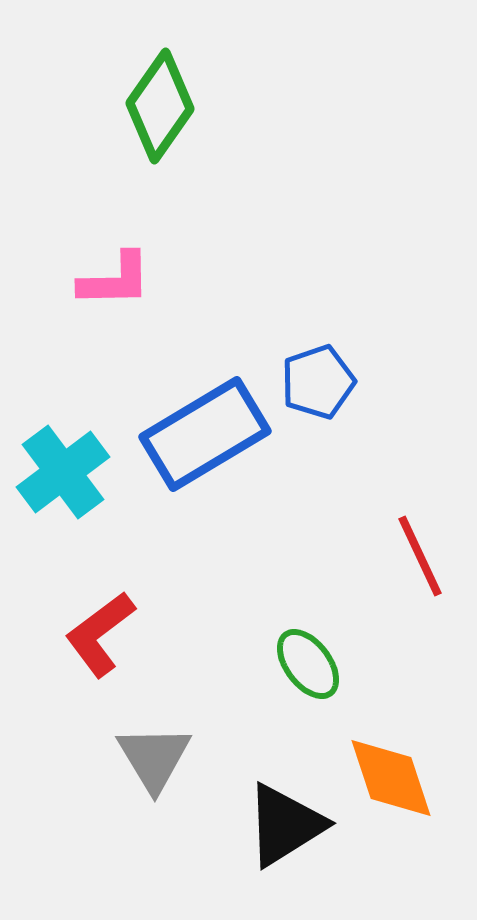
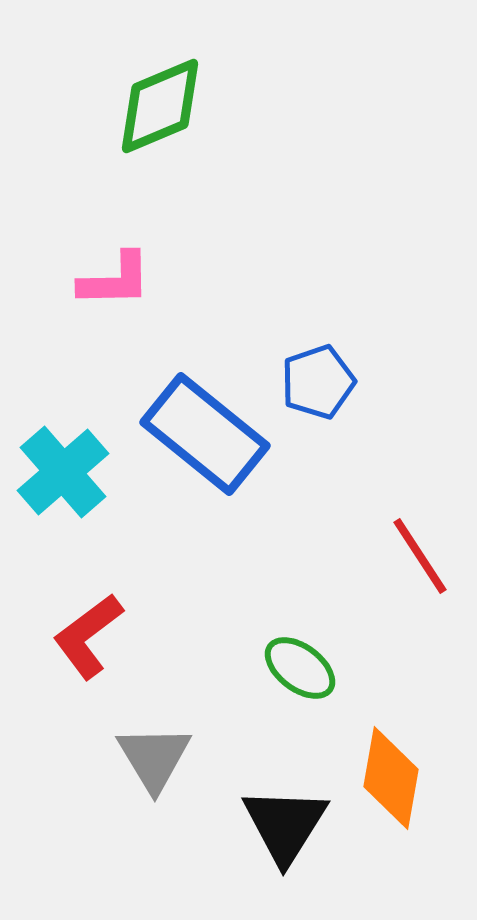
green diamond: rotated 32 degrees clockwise
blue rectangle: rotated 70 degrees clockwise
cyan cross: rotated 4 degrees counterclockwise
red line: rotated 8 degrees counterclockwise
red L-shape: moved 12 px left, 2 px down
green ellipse: moved 8 px left, 4 px down; rotated 16 degrees counterclockwise
orange diamond: rotated 28 degrees clockwise
black triangle: rotated 26 degrees counterclockwise
